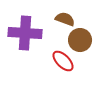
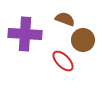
purple cross: moved 1 px down
brown circle: moved 3 px right
